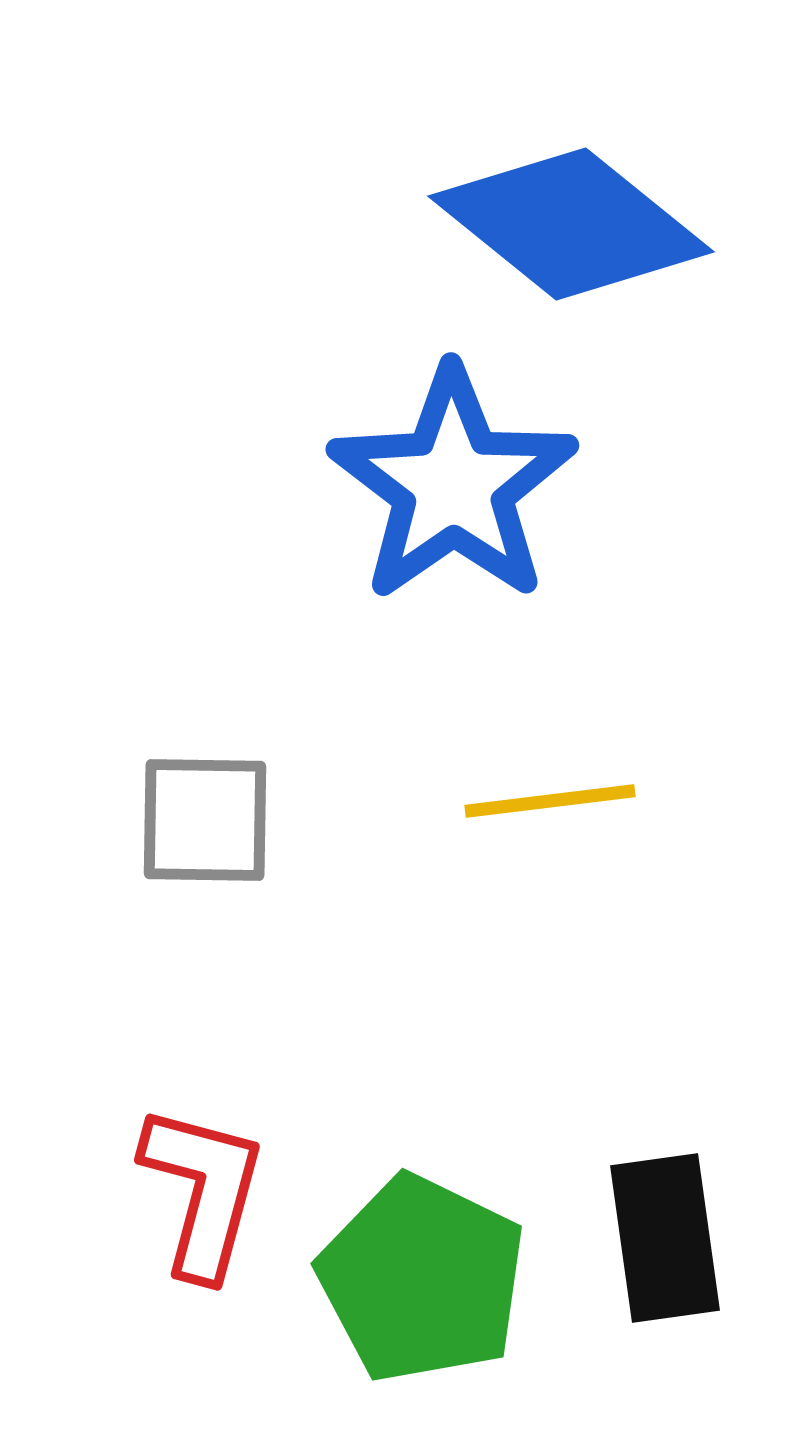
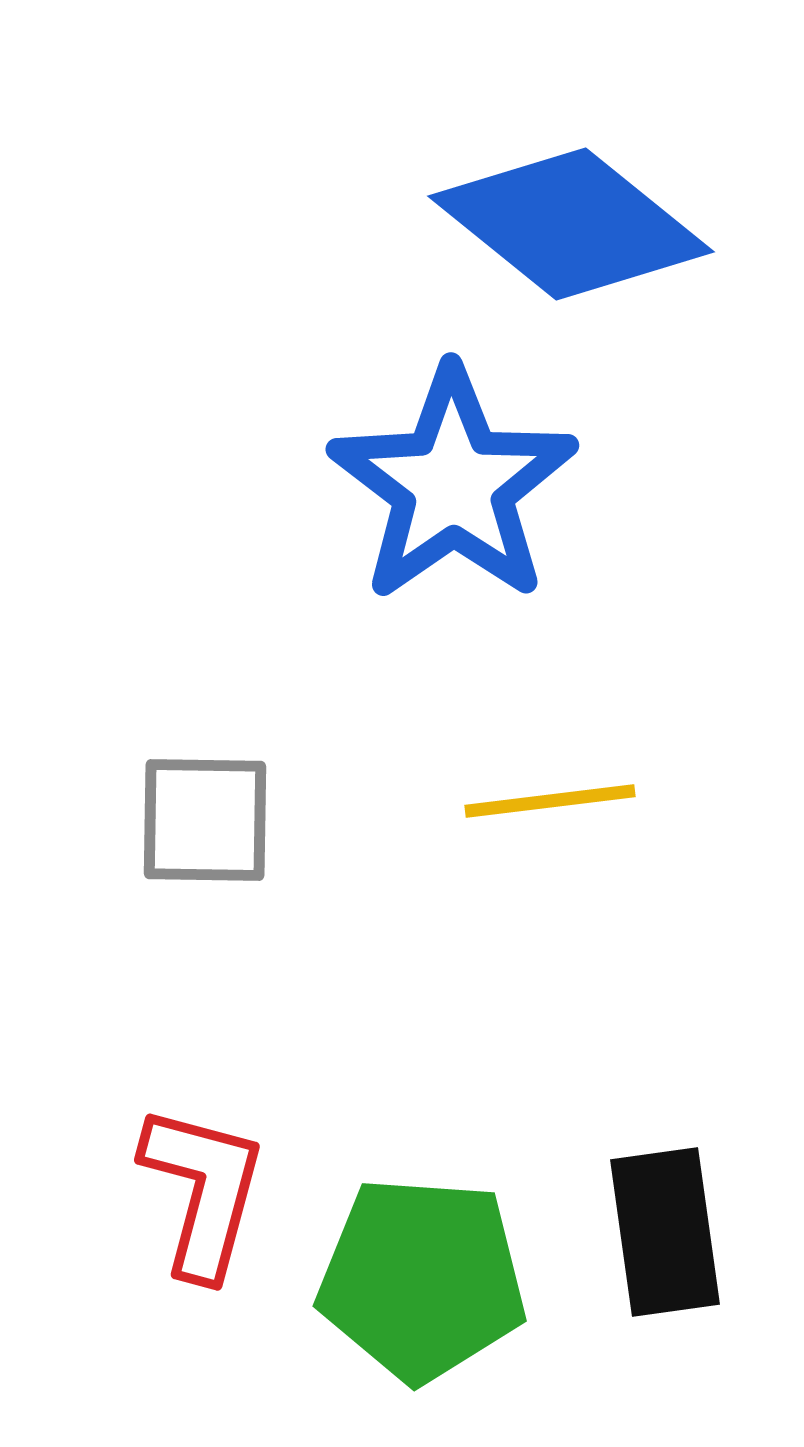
black rectangle: moved 6 px up
green pentagon: rotated 22 degrees counterclockwise
